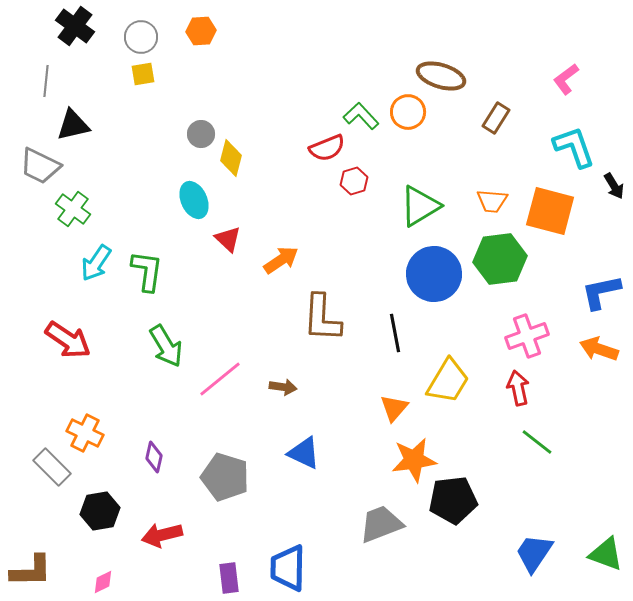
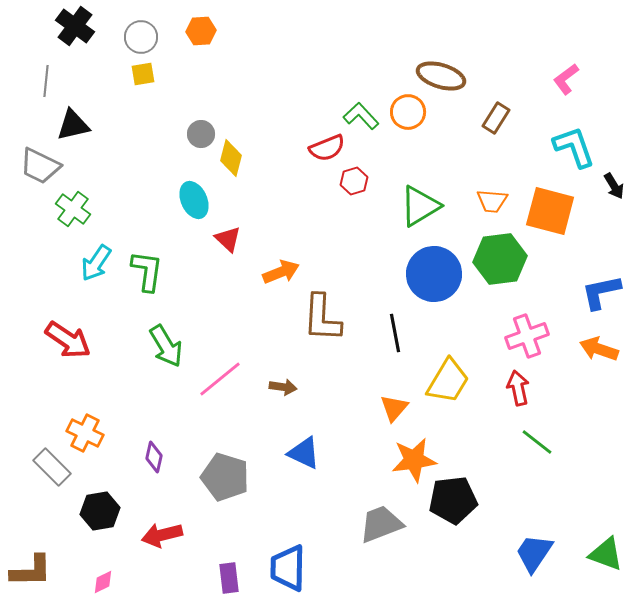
orange arrow at (281, 260): moved 12 px down; rotated 12 degrees clockwise
